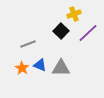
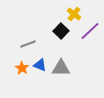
yellow cross: rotated 32 degrees counterclockwise
purple line: moved 2 px right, 2 px up
